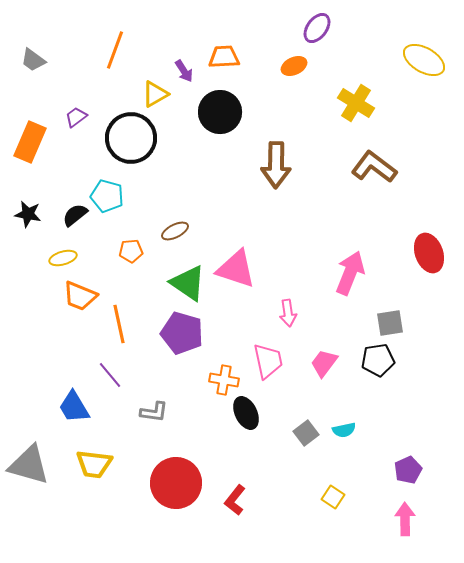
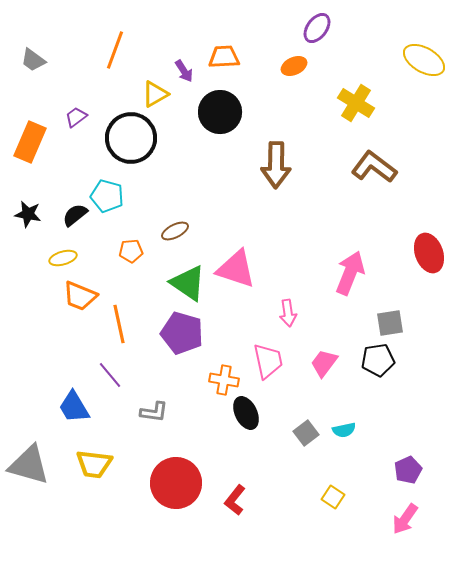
pink arrow at (405, 519): rotated 144 degrees counterclockwise
